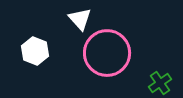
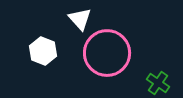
white hexagon: moved 8 px right
green cross: moved 2 px left; rotated 20 degrees counterclockwise
